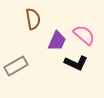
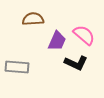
brown semicircle: rotated 85 degrees counterclockwise
gray rectangle: moved 1 px right, 1 px down; rotated 35 degrees clockwise
